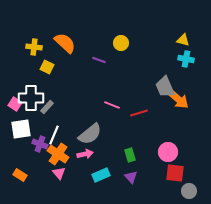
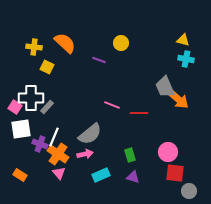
pink square: moved 3 px down
red line: rotated 18 degrees clockwise
white line: moved 2 px down
purple triangle: moved 2 px right; rotated 32 degrees counterclockwise
